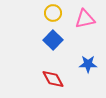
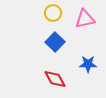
blue square: moved 2 px right, 2 px down
red diamond: moved 2 px right
